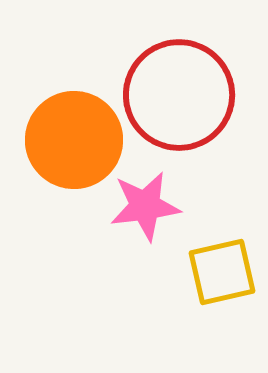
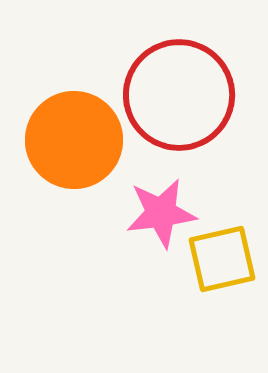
pink star: moved 16 px right, 7 px down
yellow square: moved 13 px up
